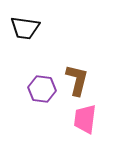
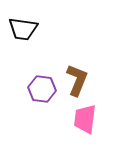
black trapezoid: moved 2 px left, 1 px down
brown L-shape: rotated 8 degrees clockwise
